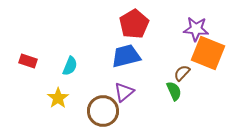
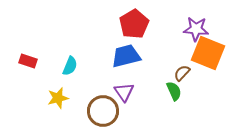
purple triangle: rotated 25 degrees counterclockwise
yellow star: rotated 20 degrees clockwise
